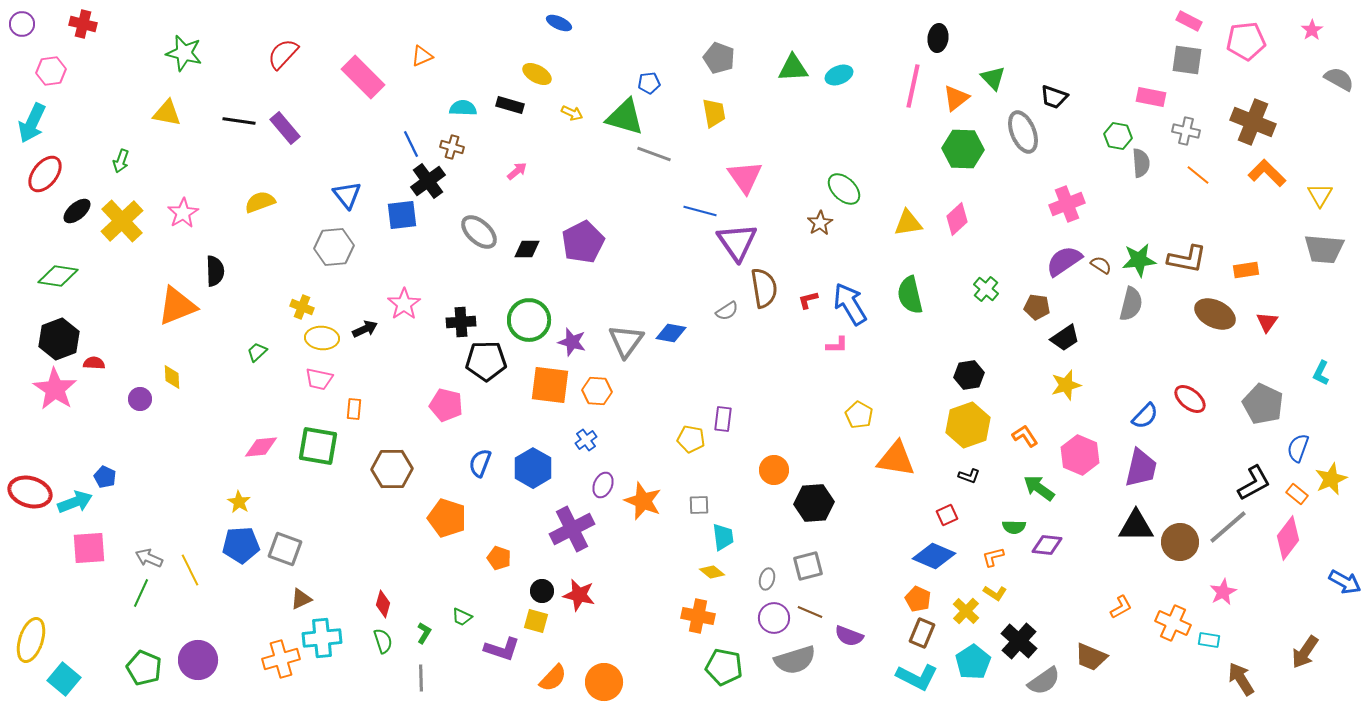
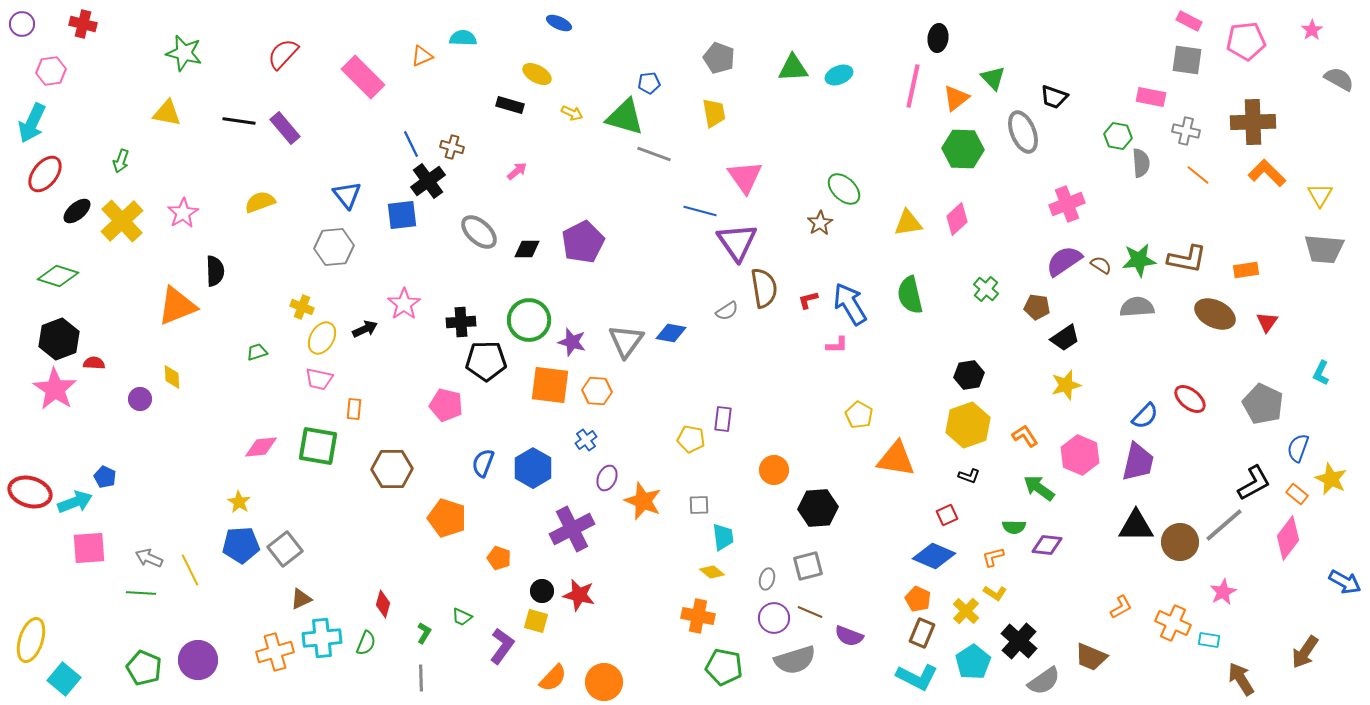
cyan semicircle at (463, 108): moved 70 px up
brown cross at (1253, 122): rotated 24 degrees counterclockwise
green diamond at (58, 276): rotated 9 degrees clockwise
gray semicircle at (1131, 304): moved 6 px right, 3 px down; rotated 108 degrees counterclockwise
yellow ellipse at (322, 338): rotated 64 degrees counterclockwise
green trapezoid at (257, 352): rotated 25 degrees clockwise
blue semicircle at (480, 463): moved 3 px right
purple trapezoid at (1141, 468): moved 3 px left, 6 px up
yellow star at (1331, 479): rotated 24 degrees counterclockwise
purple ellipse at (603, 485): moved 4 px right, 7 px up
black hexagon at (814, 503): moved 4 px right, 5 px down
gray line at (1228, 527): moved 4 px left, 2 px up
gray square at (285, 549): rotated 32 degrees clockwise
green line at (141, 593): rotated 68 degrees clockwise
green semicircle at (383, 641): moved 17 px left, 2 px down; rotated 40 degrees clockwise
purple L-shape at (502, 649): moved 3 px up; rotated 72 degrees counterclockwise
orange cross at (281, 659): moved 6 px left, 7 px up
